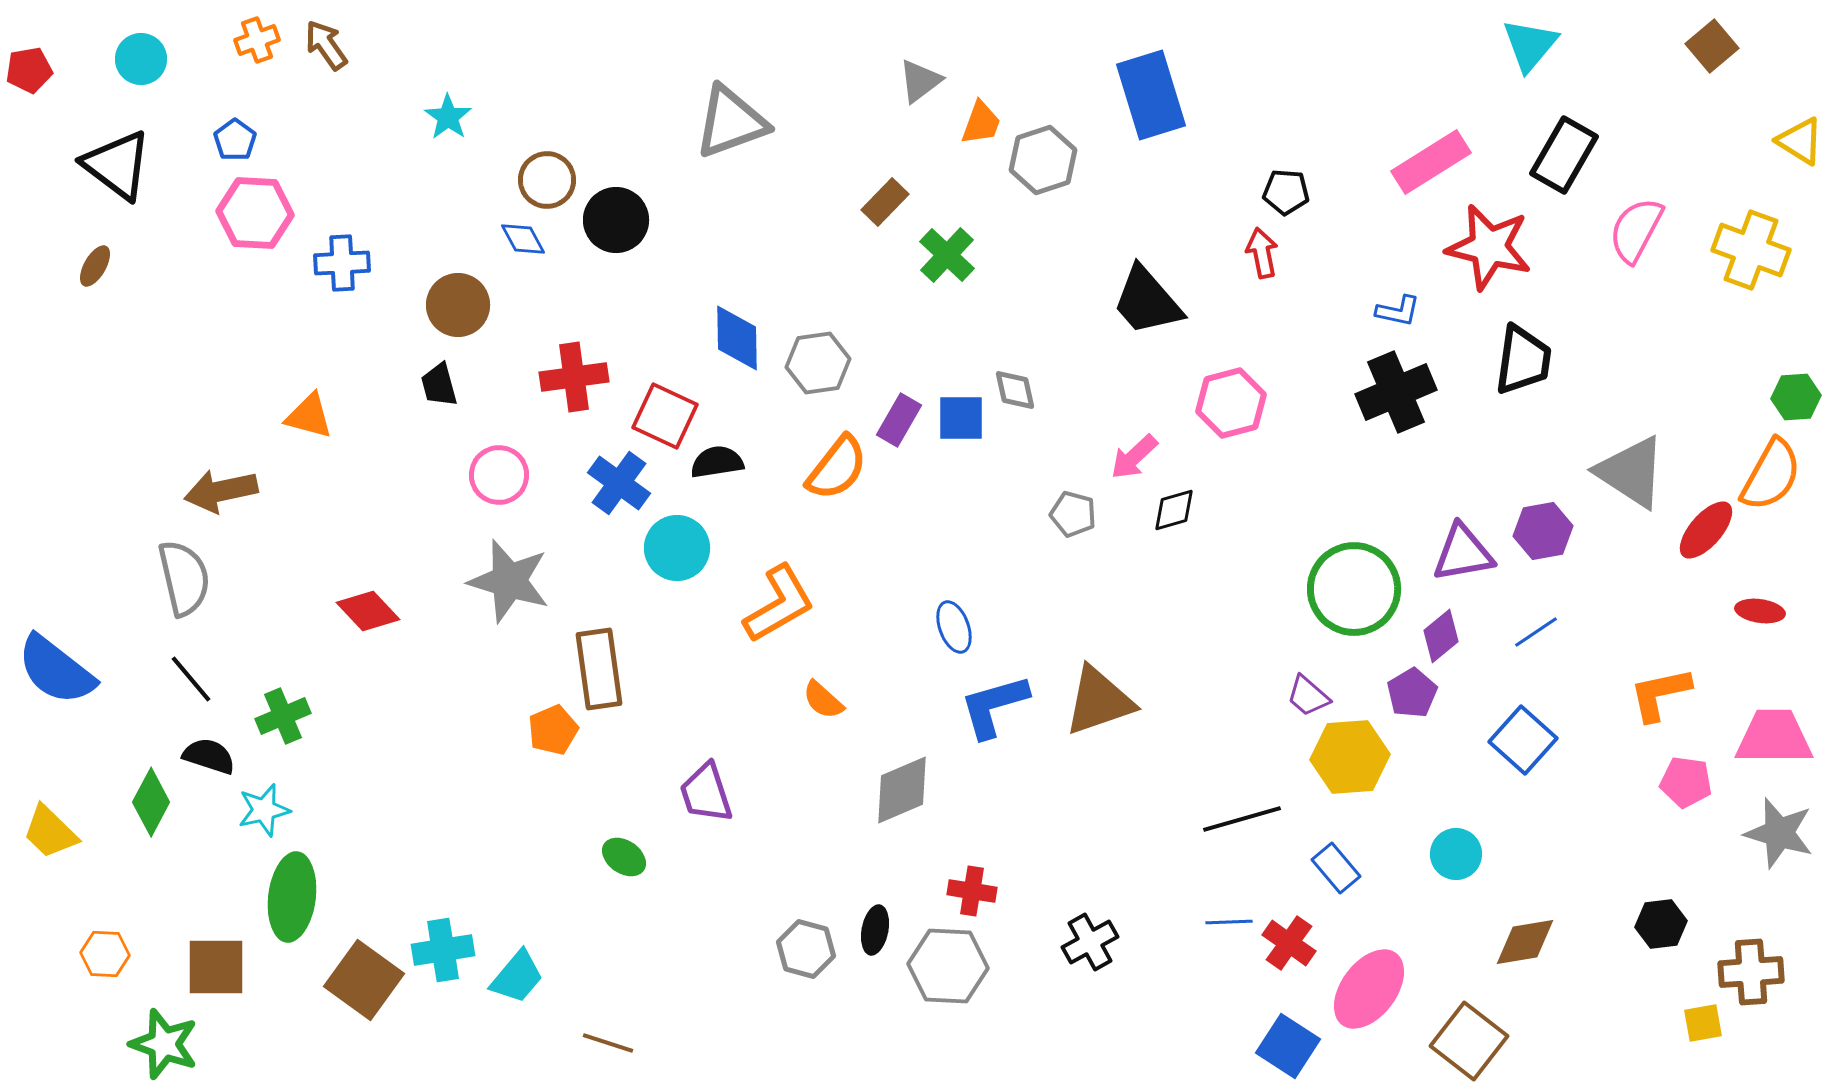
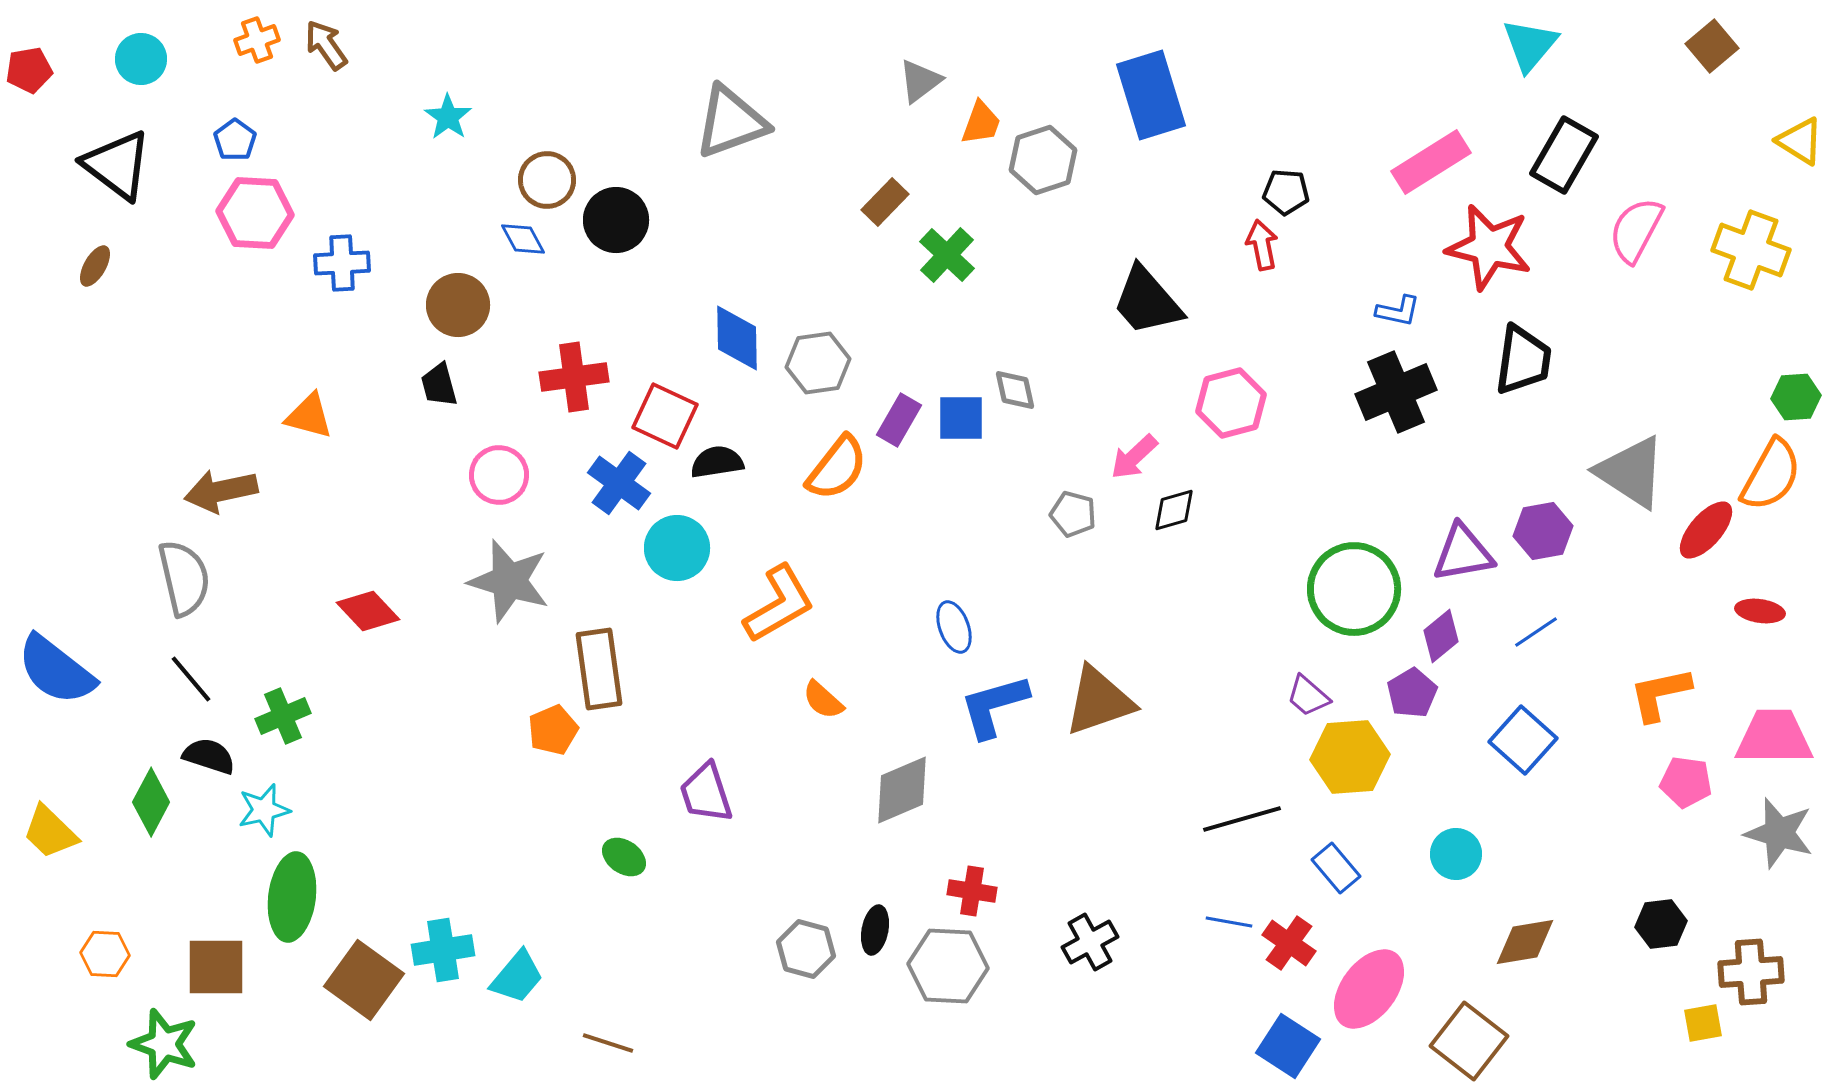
red arrow at (1262, 253): moved 8 px up
blue line at (1229, 922): rotated 12 degrees clockwise
